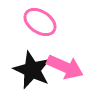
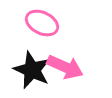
pink ellipse: moved 2 px right, 1 px down; rotated 8 degrees counterclockwise
